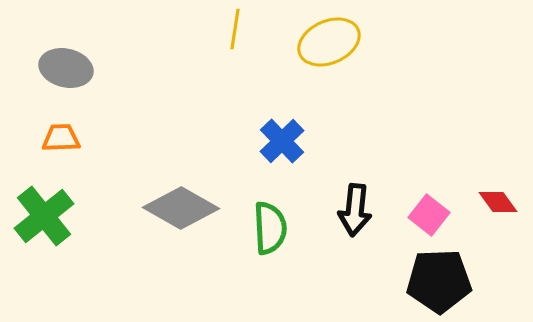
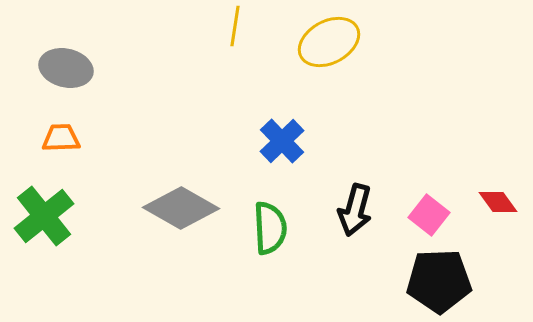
yellow line: moved 3 px up
yellow ellipse: rotated 4 degrees counterclockwise
black arrow: rotated 9 degrees clockwise
